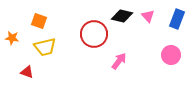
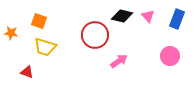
red circle: moved 1 px right, 1 px down
orange star: moved 1 px left, 5 px up
yellow trapezoid: rotated 30 degrees clockwise
pink circle: moved 1 px left, 1 px down
pink arrow: rotated 18 degrees clockwise
